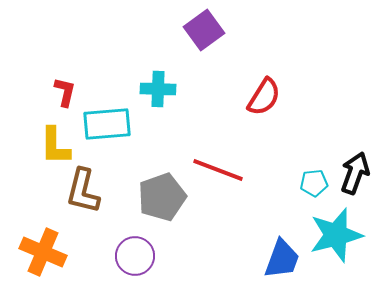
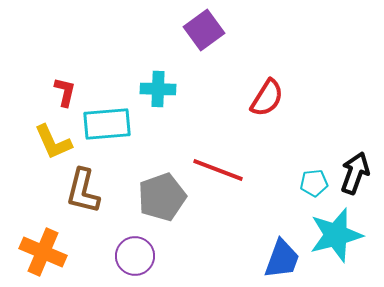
red semicircle: moved 3 px right, 1 px down
yellow L-shape: moved 2 px left, 4 px up; rotated 24 degrees counterclockwise
